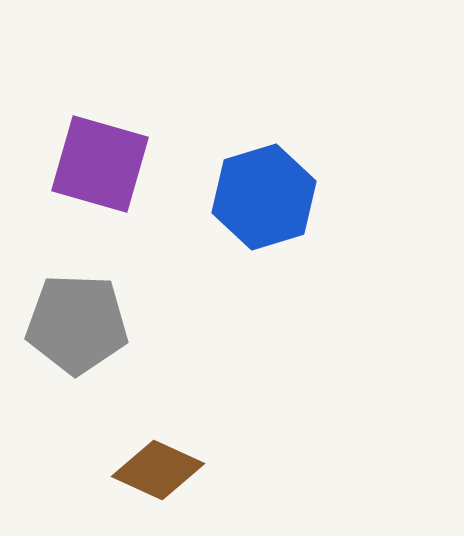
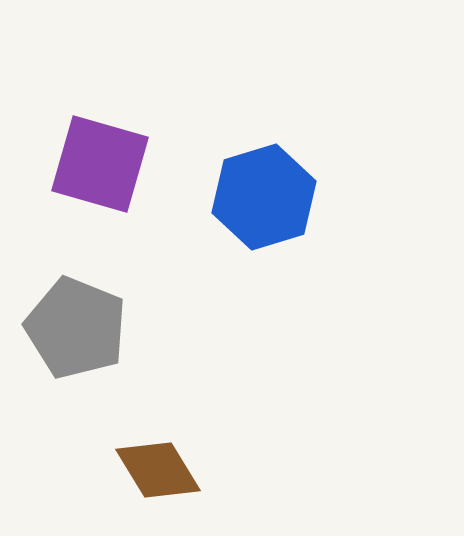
gray pentagon: moved 1 px left, 4 px down; rotated 20 degrees clockwise
brown diamond: rotated 34 degrees clockwise
